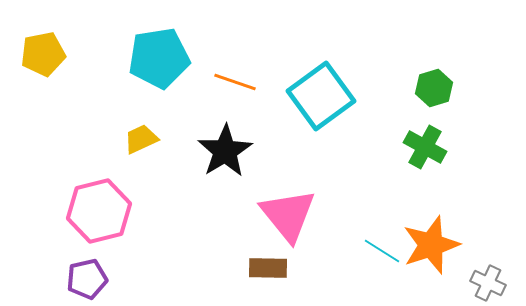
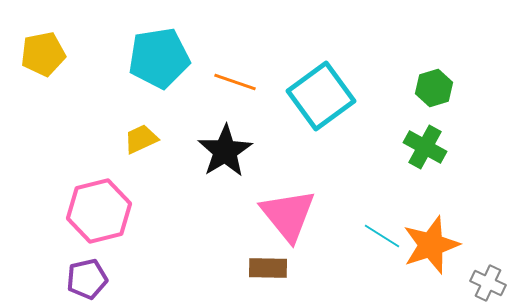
cyan line: moved 15 px up
